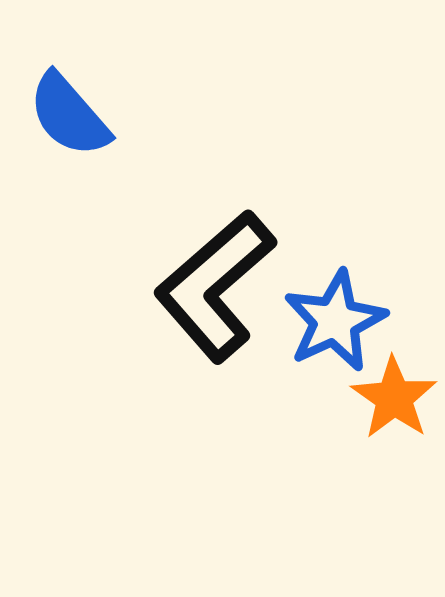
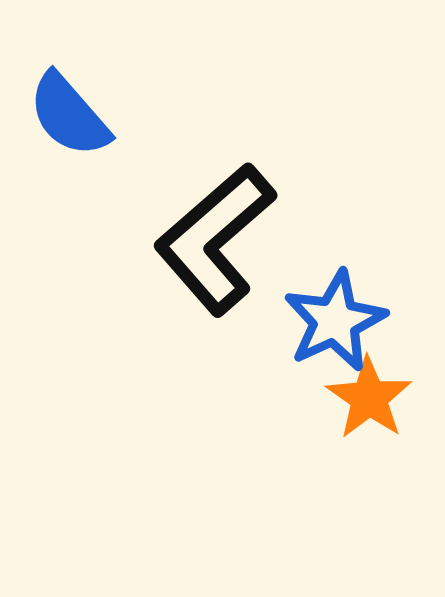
black L-shape: moved 47 px up
orange star: moved 25 px left
